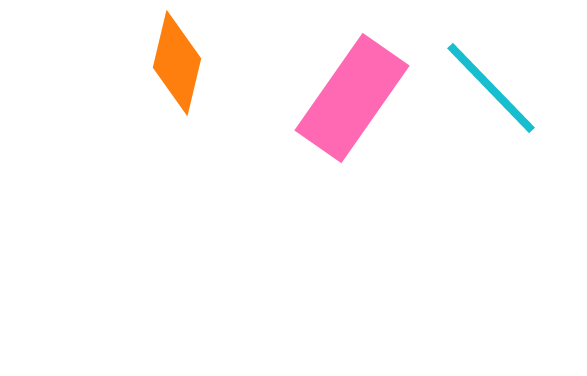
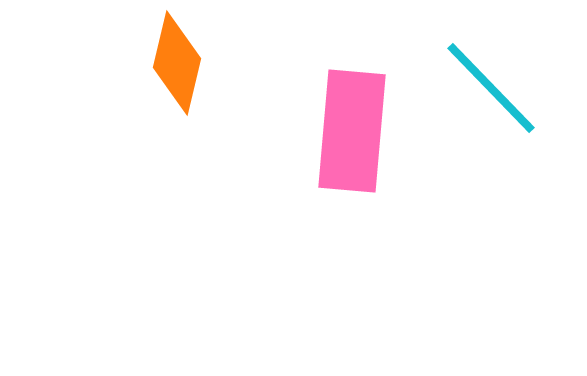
pink rectangle: moved 33 px down; rotated 30 degrees counterclockwise
